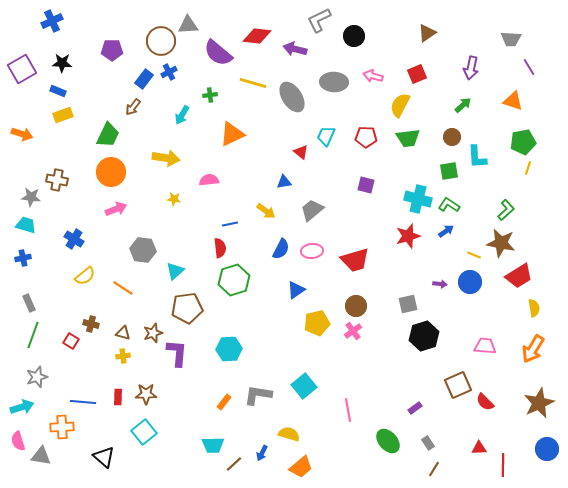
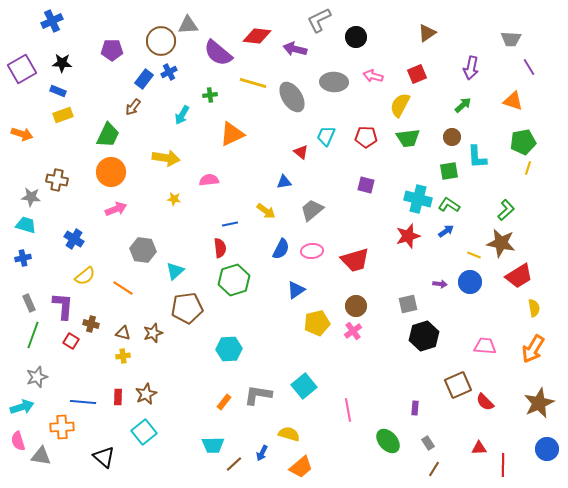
black circle at (354, 36): moved 2 px right, 1 px down
purple L-shape at (177, 353): moved 114 px left, 47 px up
brown star at (146, 394): rotated 25 degrees counterclockwise
purple rectangle at (415, 408): rotated 48 degrees counterclockwise
